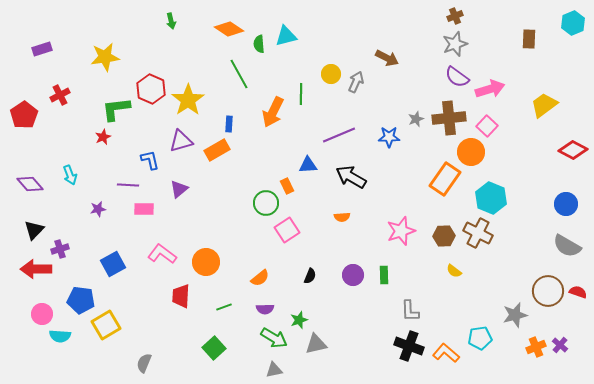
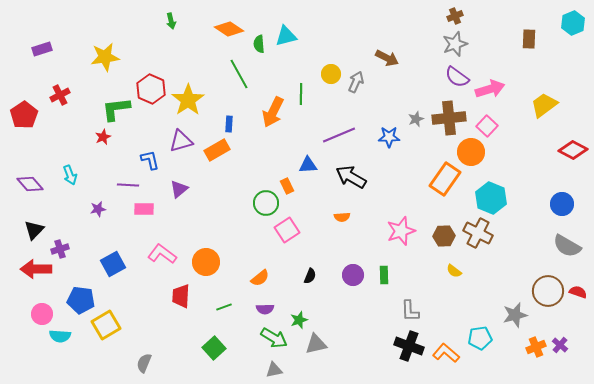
blue circle at (566, 204): moved 4 px left
